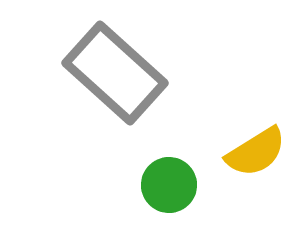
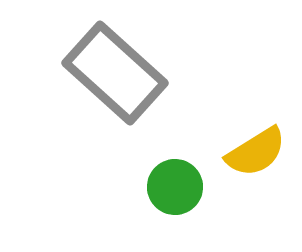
green circle: moved 6 px right, 2 px down
